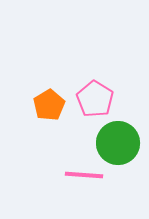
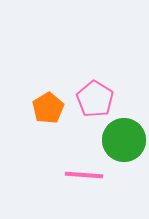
orange pentagon: moved 1 px left, 3 px down
green circle: moved 6 px right, 3 px up
